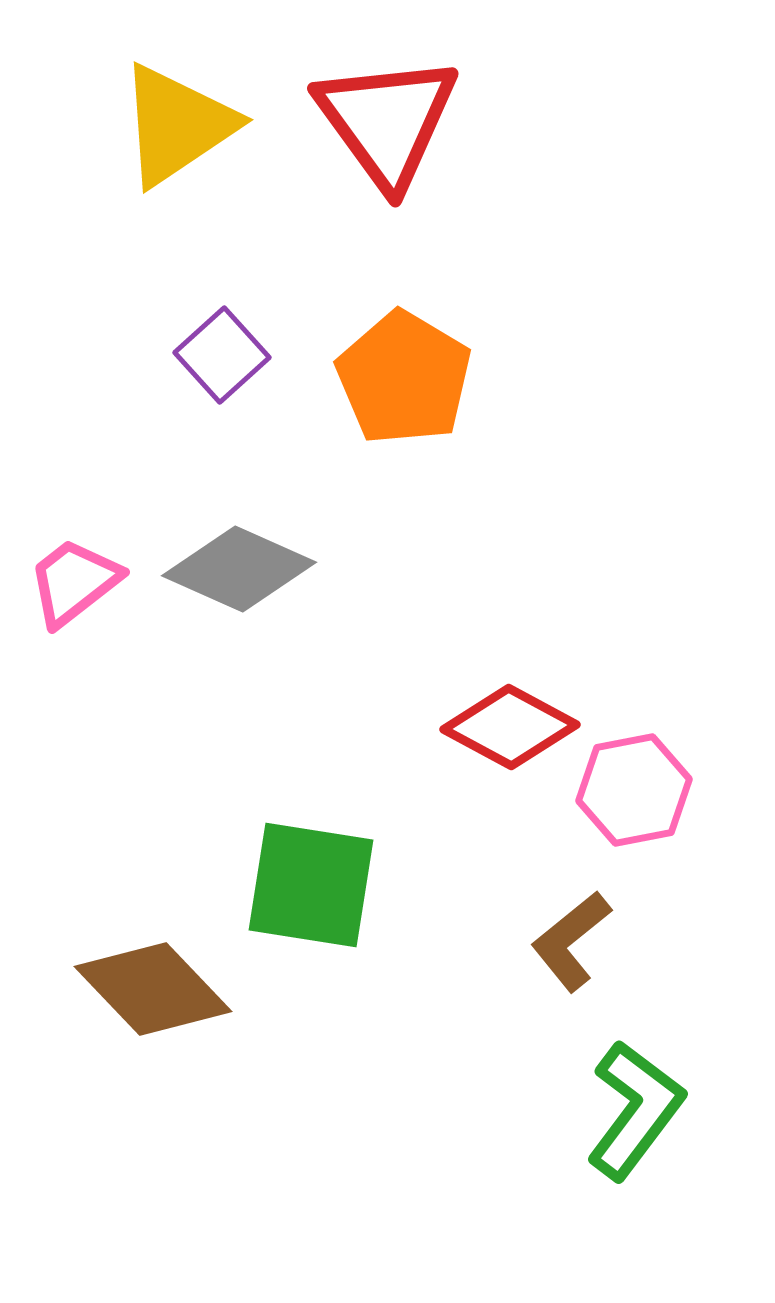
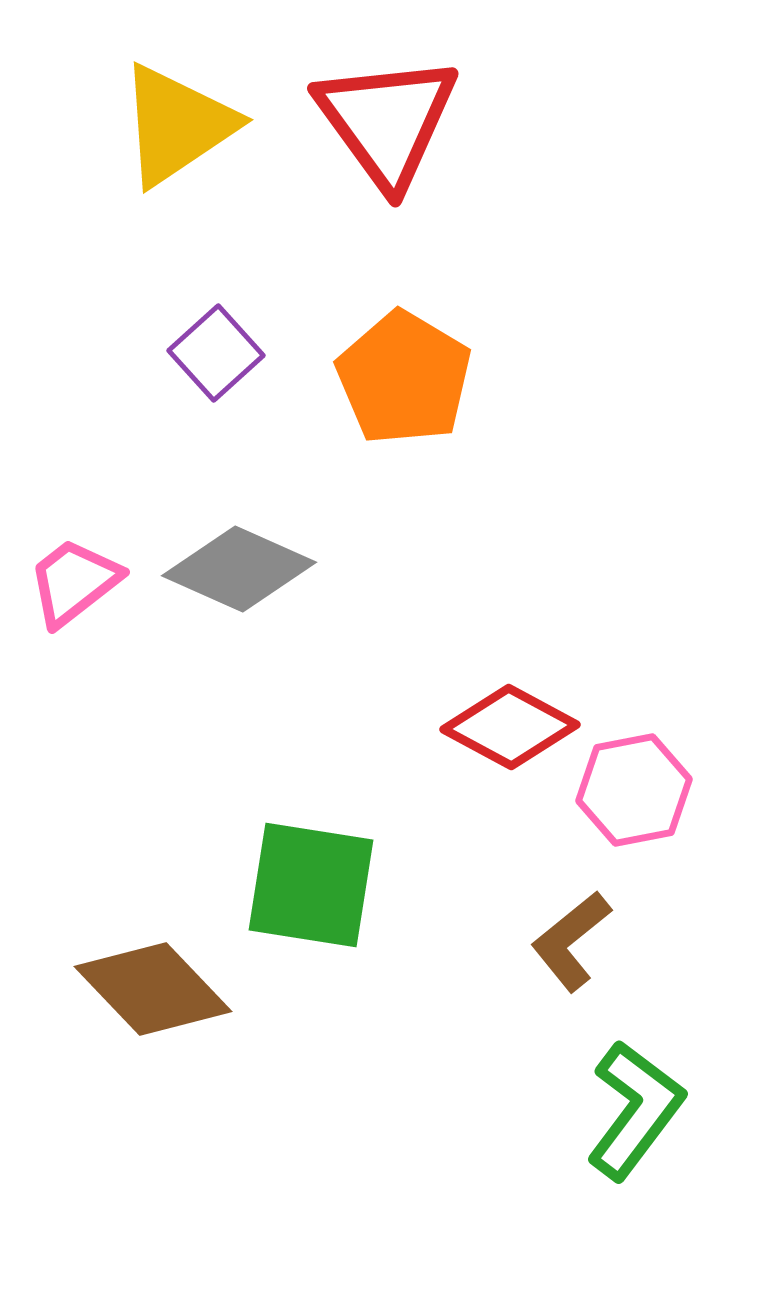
purple square: moved 6 px left, 2 px up
